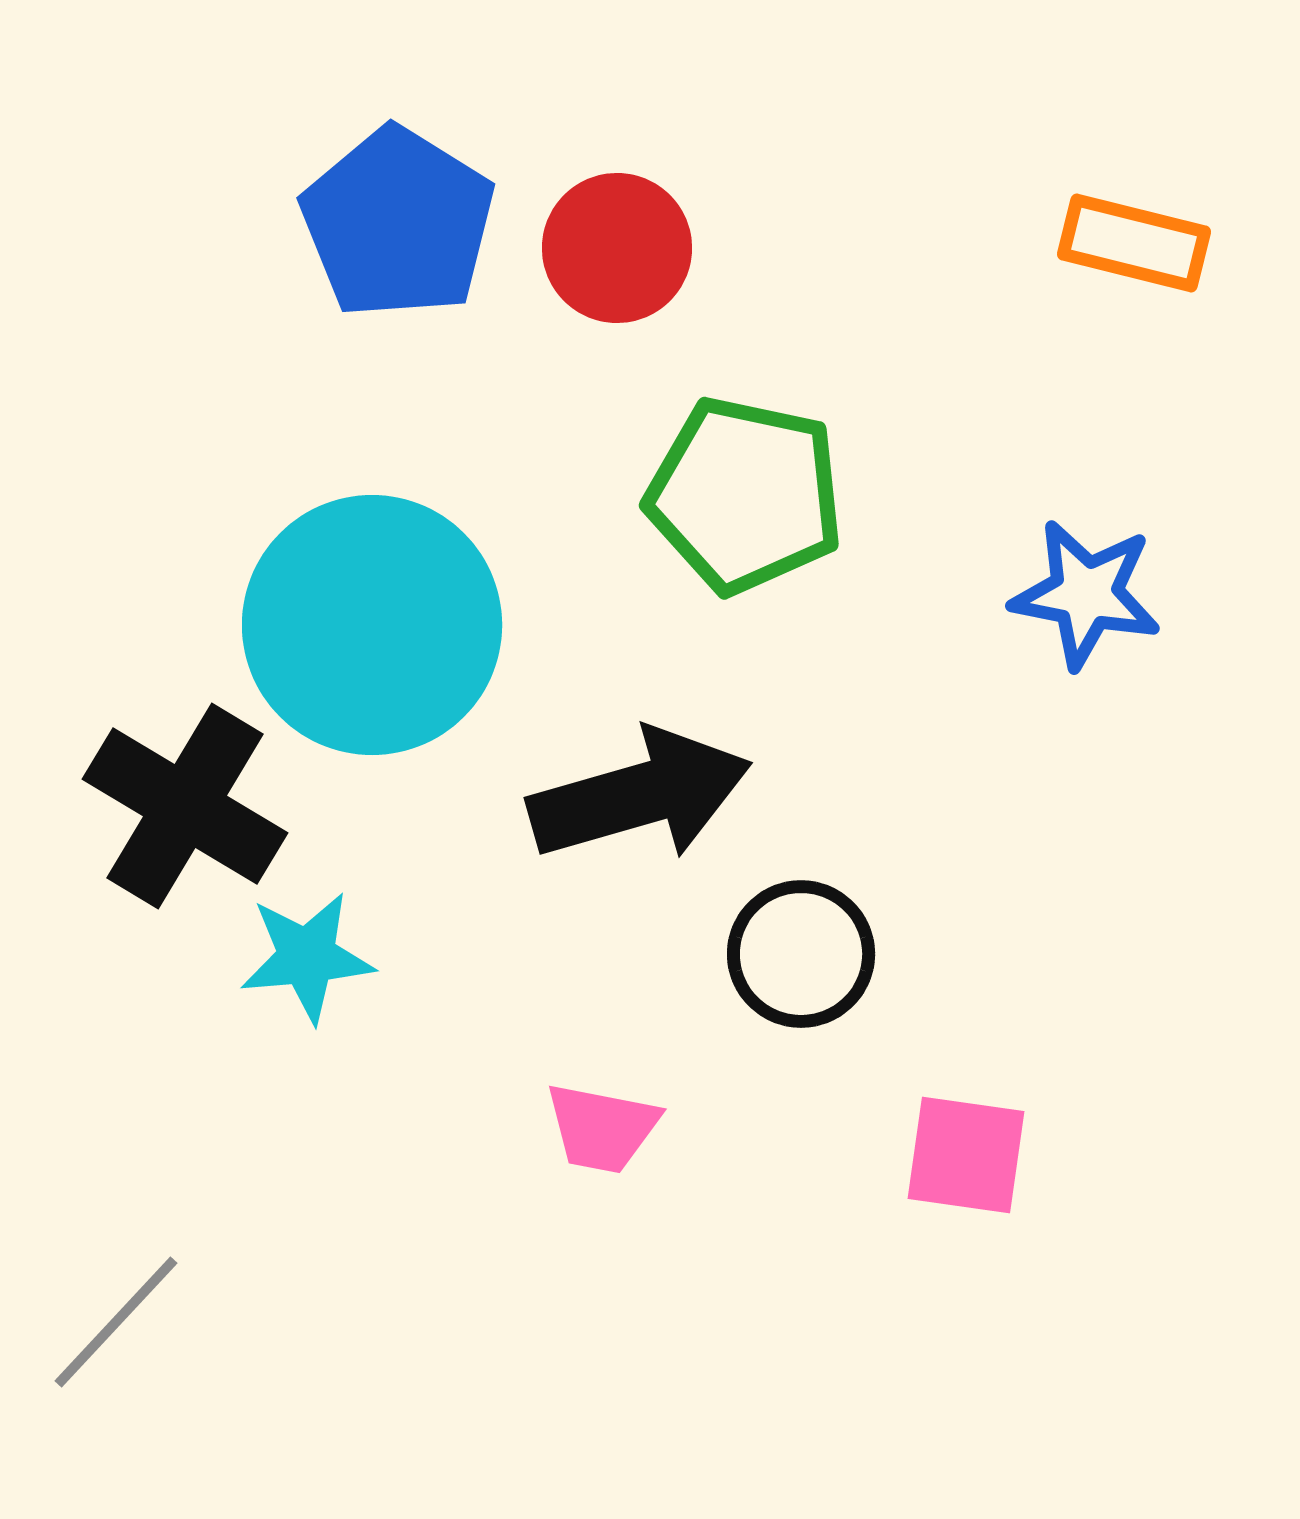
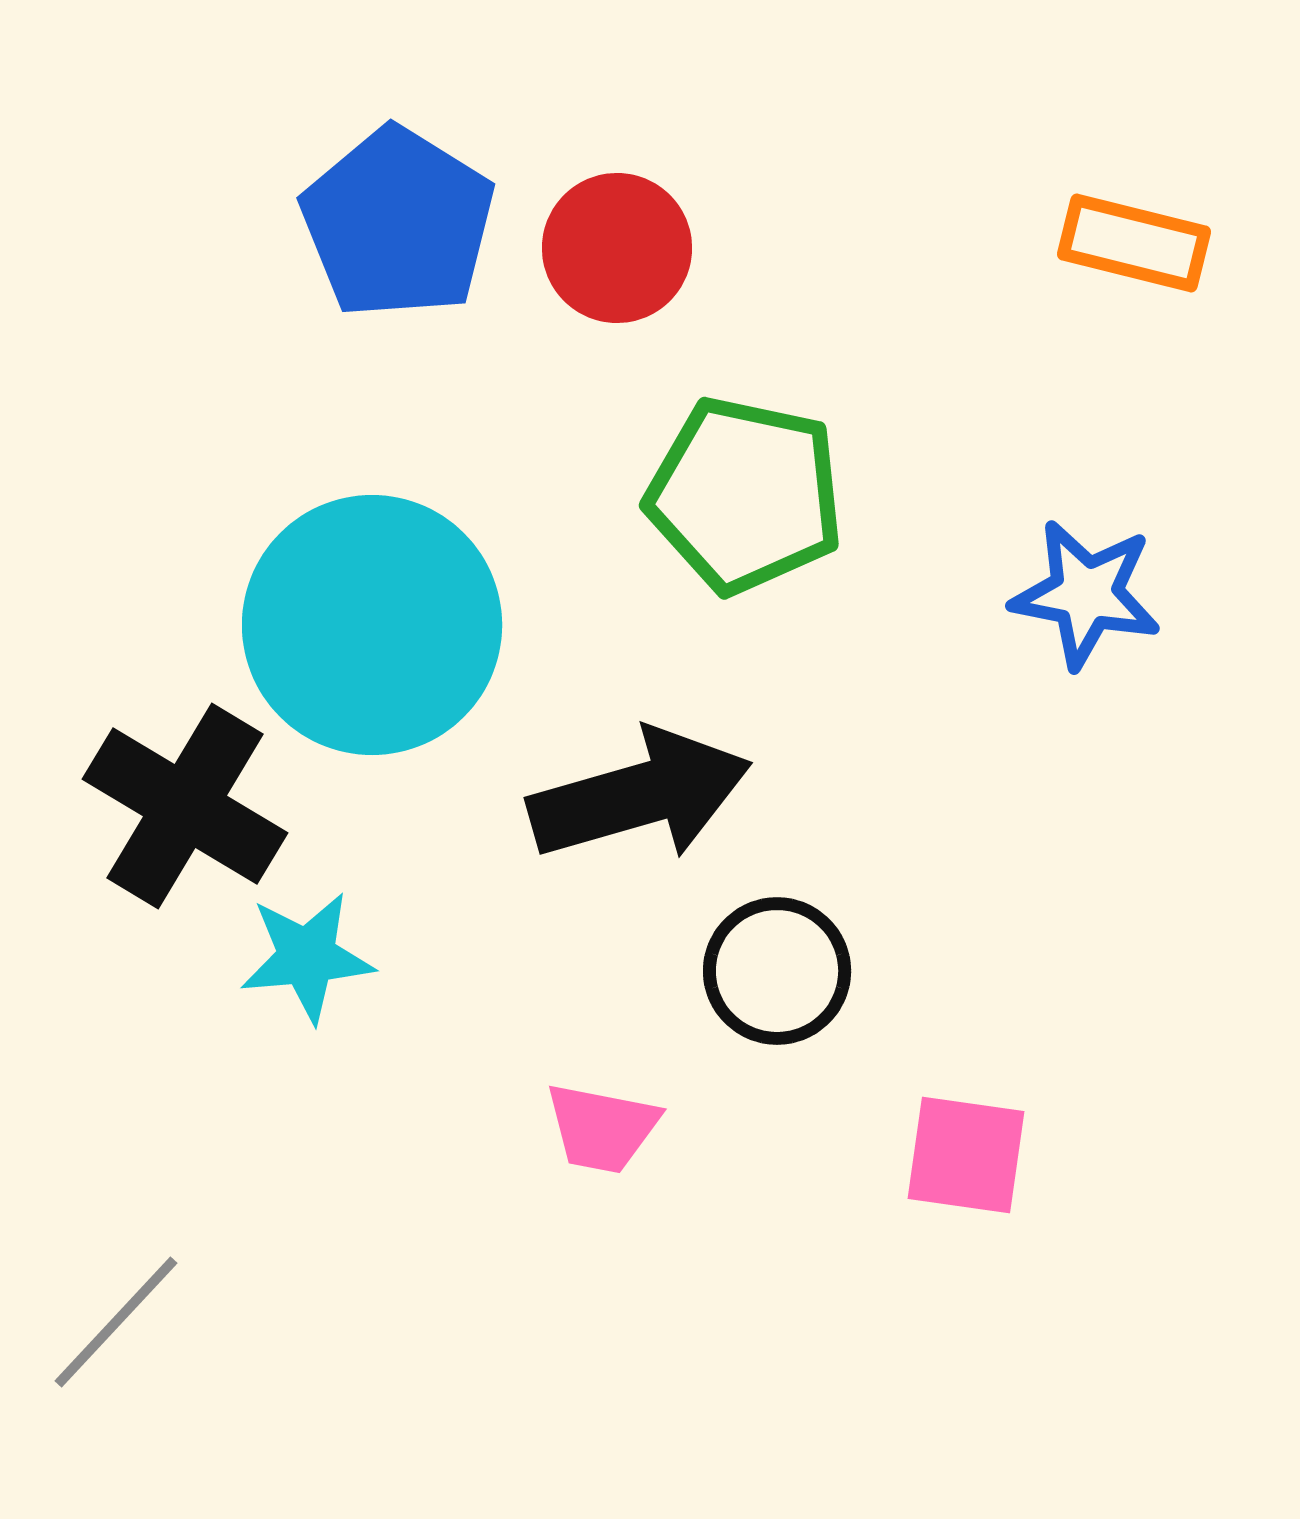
black circle: moved 24 px left, 17 px down
